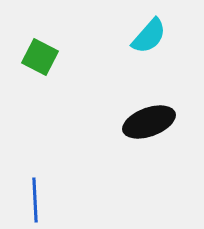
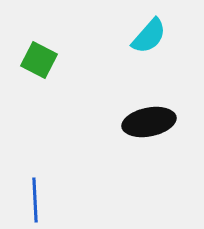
green square: moved 1 px left, 3 px down
black ellipse: rotated 9 degrees clockwise
